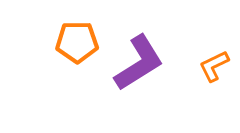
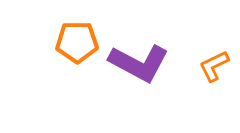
purple L-shape: rotated 60 degrees clockwise
